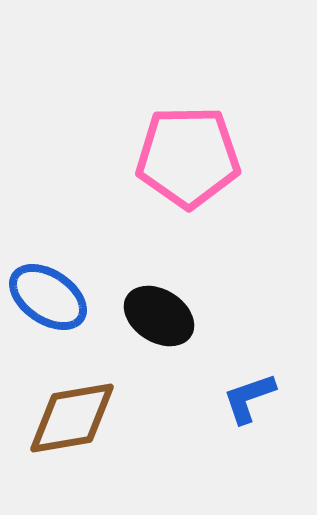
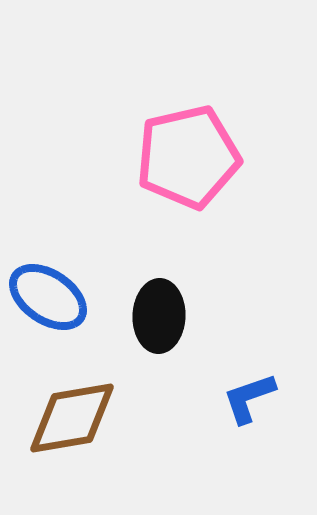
pink pentagon: rotated 12 degrees counterclockwise
black ellipse: rotated 60 degrees clockwise
